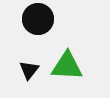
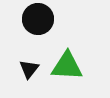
black triangle: moved 1 px up
